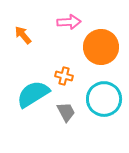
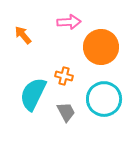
cyan semicircle: rotated 32 degrees counterclockwise
